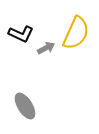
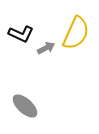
gray ellipse: rotated 16 degrees counterclockwise
